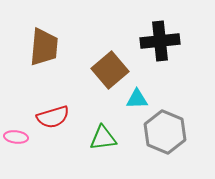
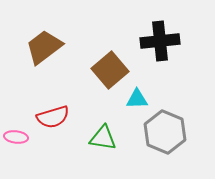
brown trapezoid: rotated 132 degrees counterclockwise
green triangle: rotated 16 degrees clockwise
